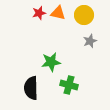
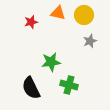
red star: moved 8 px left, 9 px down
black semicircle: rotated 25 degrees counterclockwise
